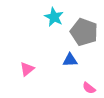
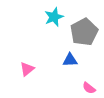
cyan star: rotated 24 degrees clockwise
gray pentagon: rotated 24 degrees clockwise
